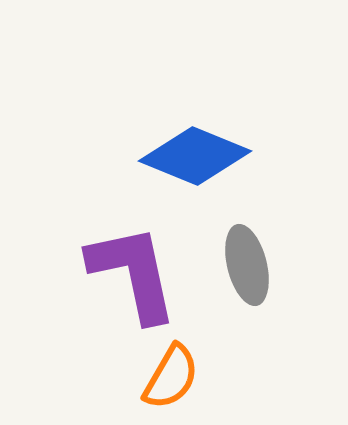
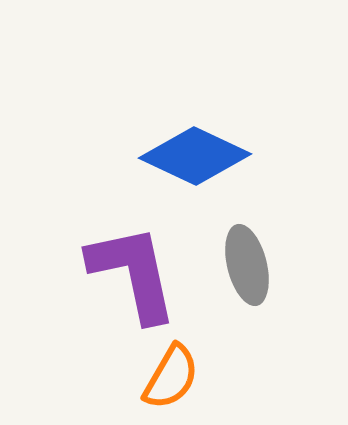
blue diamond: rotated 3 degrees clockwise
